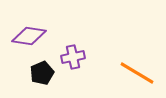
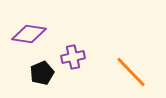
purple diamond: moved 2 px up
orange line: moved 6 px left, 1 px up; rotated 15 degrees clockwise
